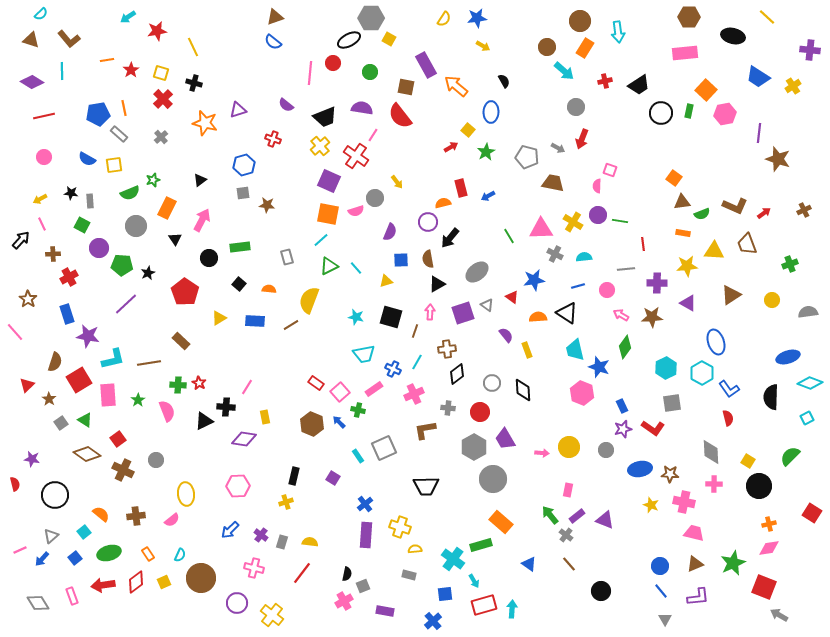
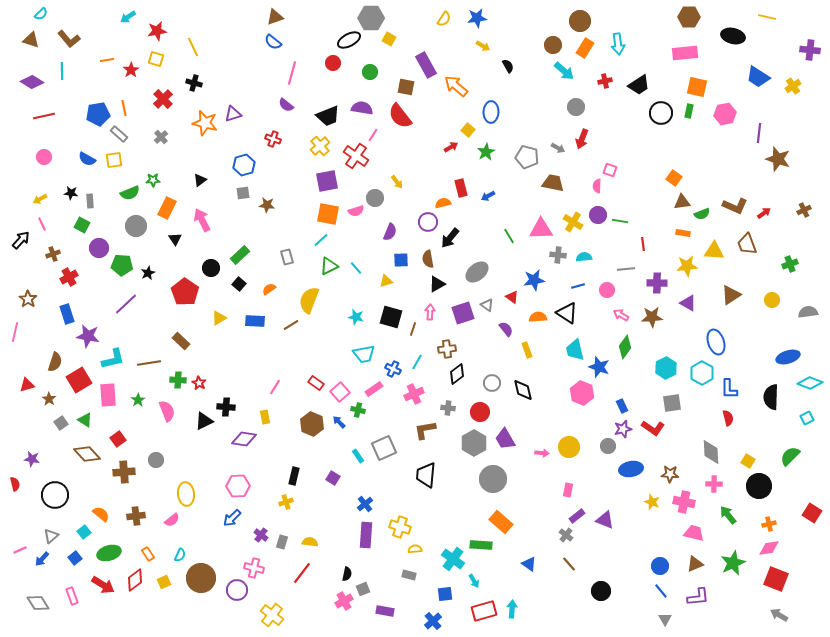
yellow line at (767, 17): rotated 30 degrees counterclockwise
cyan arrow at (618, 32): moved 12 px down
brown circle at (547, 47): moved 6 px right, 2 px up
yellow square at (161, 73): moved 5 px left, 14 px up
pink line at (310, 73): moved 18 px left; rotated 10 degrees clockwise
black semicircle at (504, 81): moved 4 px right, 15 px up
orange square at (706, 90): moved 9 px left, 3 px up; rotated 30 degrees counterclockwise
purple triangle at (238, 110): moved 5 px left, 4 px down
black trapezoid at (325, 117): moved 3 px right, 1 px up
yellow square at (114, 165): moved 5 px up
green star at (153, 180): rotated 16 degrees clockwise
purple square at (329, 181): moved 2 px left; rotated 35 degrees counterclockwise
pink arrow at (202, 220): rotated 55 degrees counterclockwise
green rectangle at (240, 247): moved 8 px down; rotated 36 degrees counterclockwise
brown cross at (53, 254): rotated 16 degrees counterclockwise
gray cross at (555, 254): moved 3 px right, 1 px down; rotated 21 degrees counterclockwise
black circle at (209, 258): moved 2 px right, 10 px down
orange semicircle at (269, 289): rotated 40 degrees counterclockwise
brown line at (415, 331): moved 2 px left, 2 px up
pink line at (15, 332): rotated 54 degrees clockwise
purple semicircle at (506, 335): moved 6 px up
red triangle at (27, 385): rotated 28 degrees clockwise
green cross at (178, 385): moved 5 px up
pink line at (247, 387): moved 28 px right
blue L-shape at (729, 389): rotated 35 degrees clockwise
black diamond at (523, 390): rotated 10 degrees counterclockwise
gray hexagon at (474, 447): moved 4 px up
gray circle at (606, 450): moved 2 px right, 4 px up
brown diamond at (87, 454): rotated 12 degrees clockwise
blue ellipse at (640, 469): moved 9 px left
brown cross at (123, 470): moved 1 px right, 2 px down; rotated 30 degrees counterclockwise
black trapezoid at (426, 486): moved 11 px up; rotated 96 degrees clockwise
yellow star at (651, 505): moved 1 px right, 3 px up
green arrow at (550, 515): moved 178 px right
blue arrow at (230, 530): moved 2 px right, 12 px up
green rectangle at (481, 545): rotated 20 degrees clockwise
red diamond at (136, 582): moved 1 px left, 2 px up
red arrow at (103, 585): rotated 140 degrees counterclockwise
gray square at (363, 586): moved 3 px down
red square at (764, 587): moved 12 px right, 8 px up
purple circle at (237, 603): moved 13 px up
red rectangle at (484, 605): moved 6 px down
